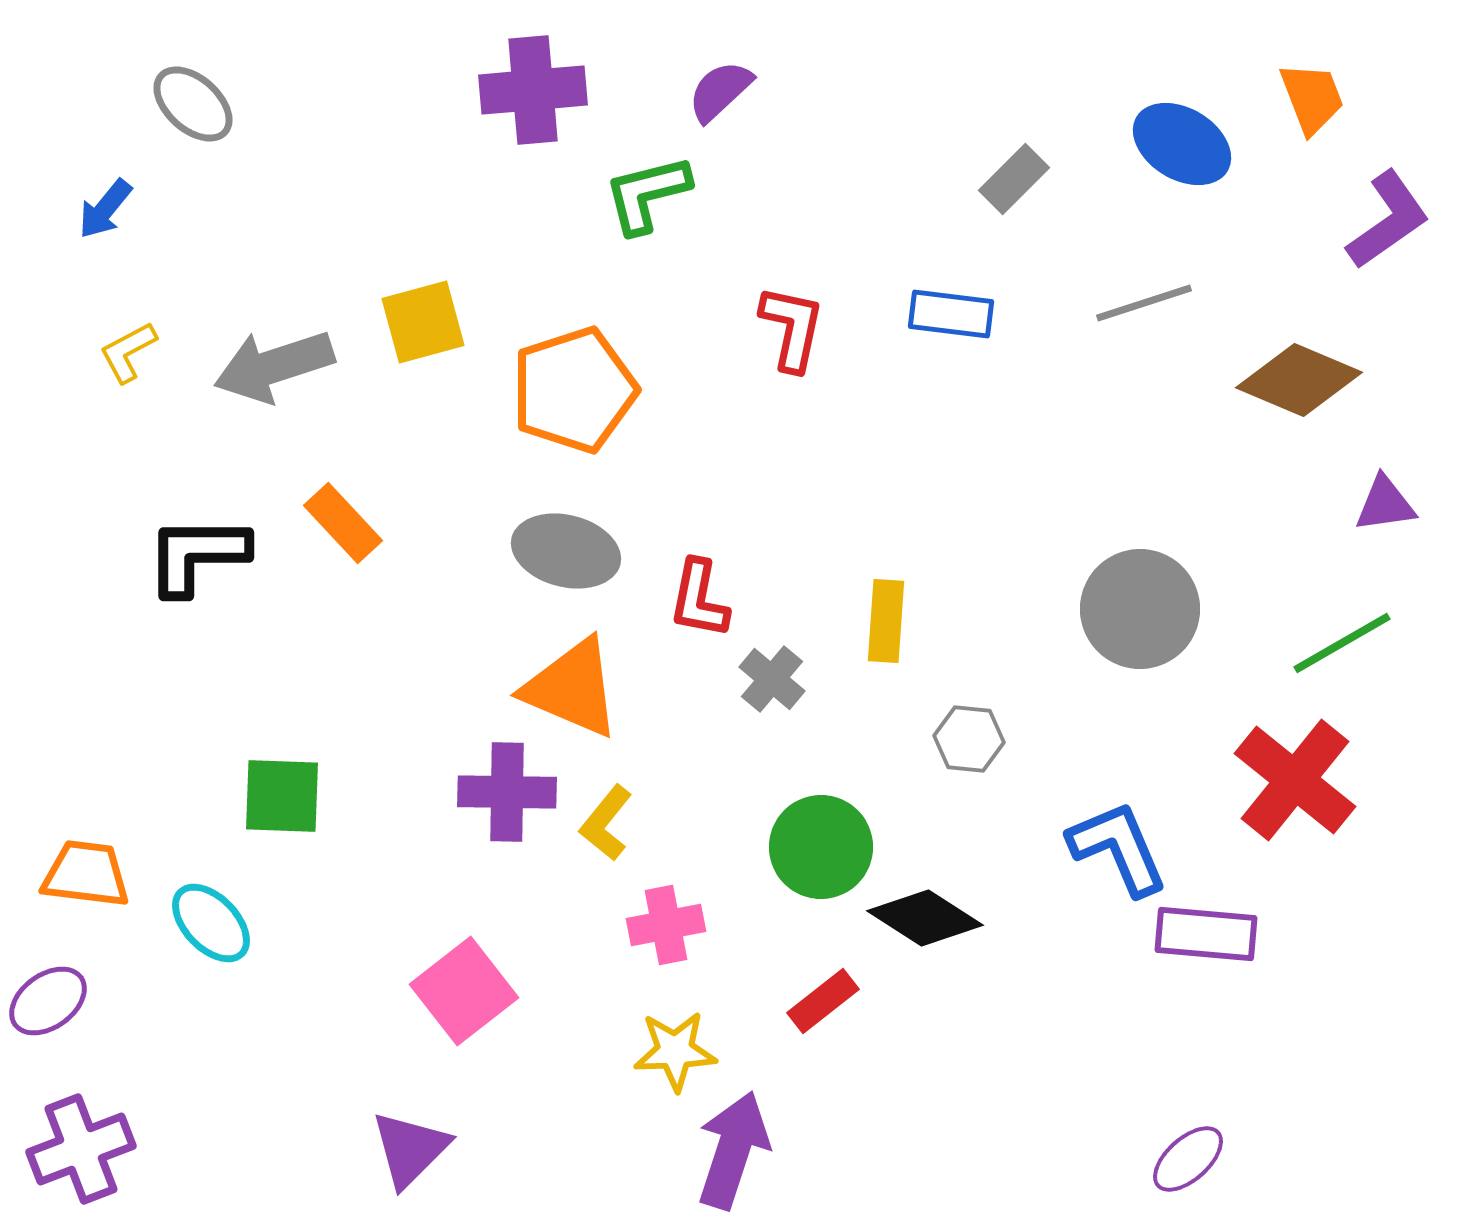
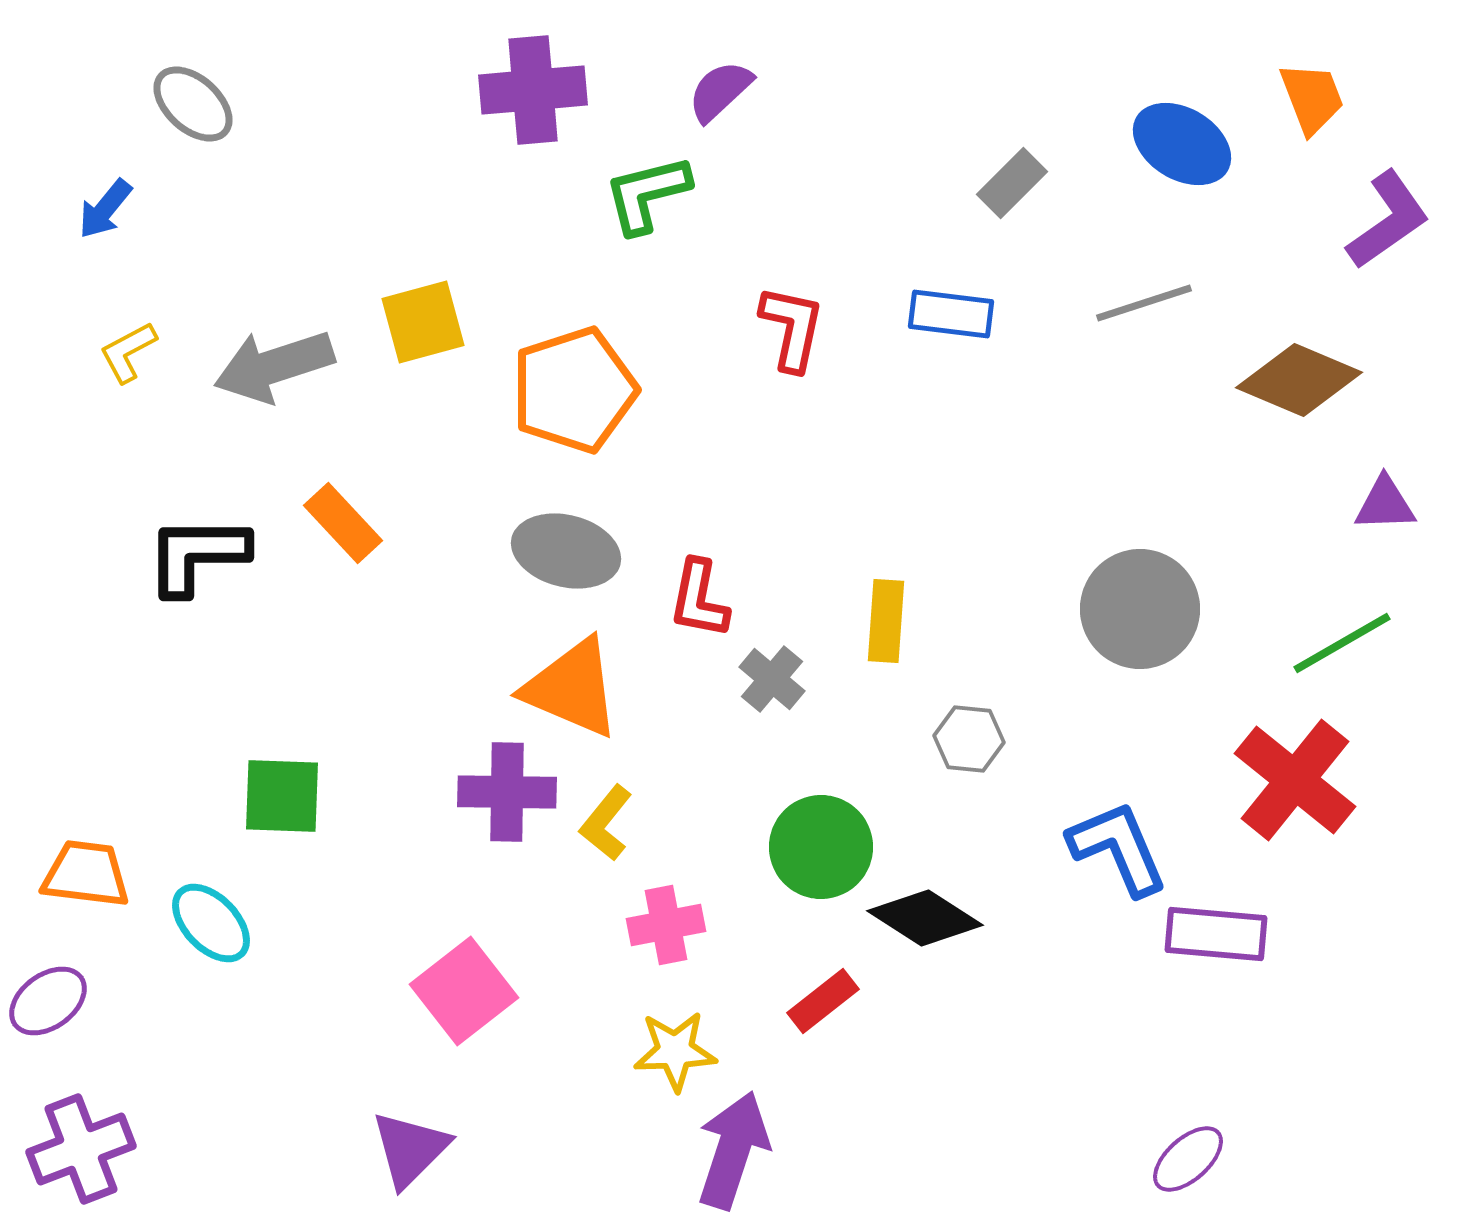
gray rectangle at (1014, 179): moved 2 px left, 4 px down
purple triangle at (1385, 504): rotated 6 degrees clockwise
purple rectangle at (1206, 934): moved 10 px right
